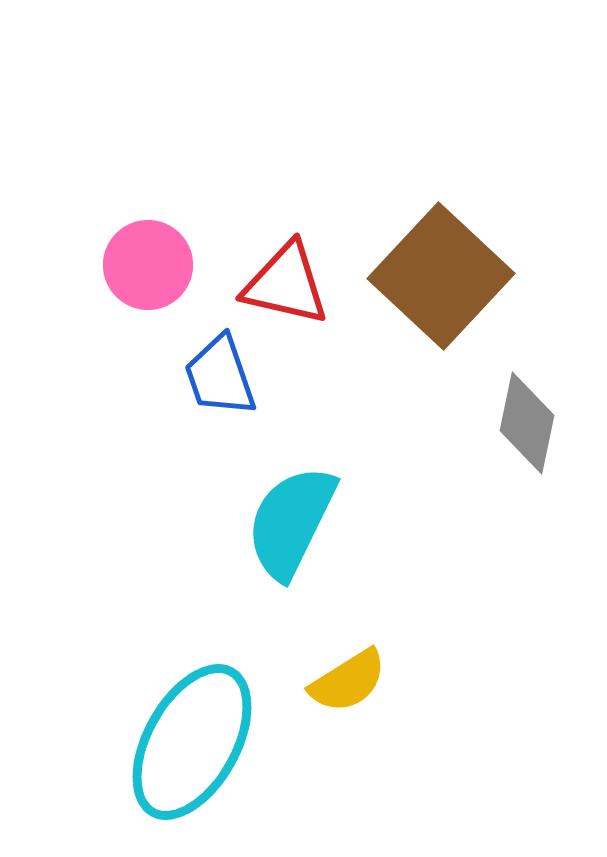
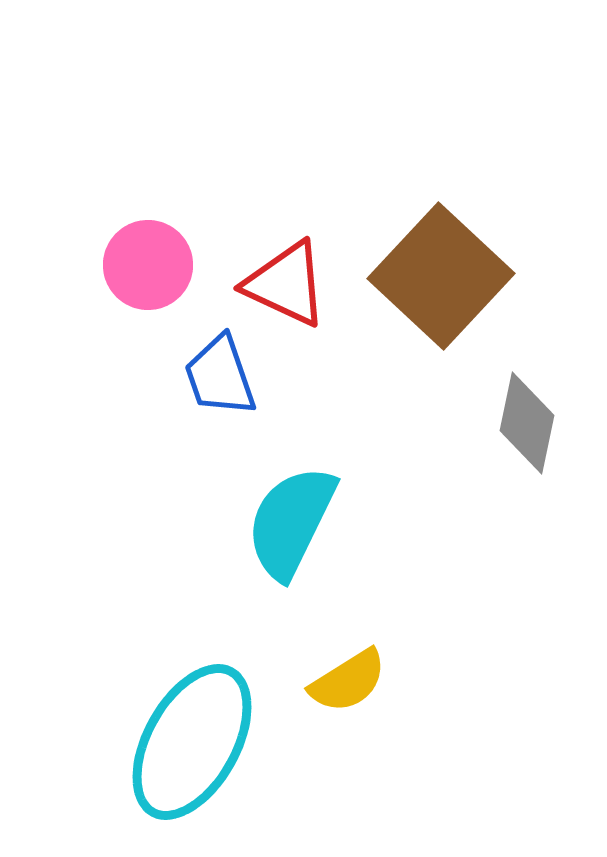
red triangle: rotated 12 degrees clockwise
